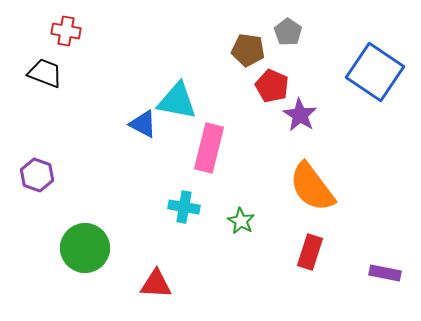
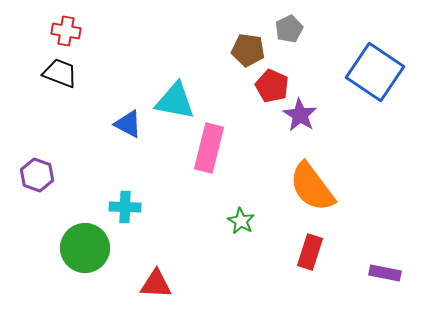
gray pentagon: moved 1 px right, 3 px up; rotated 12 degrees clockwise
black trapezoid: moved 15 px right
cyan triangle: moved 2 px left
blue triangle: moved 15 px left
cyan cross: moved 59 px left; rotated 8 degrees counterclockwise
